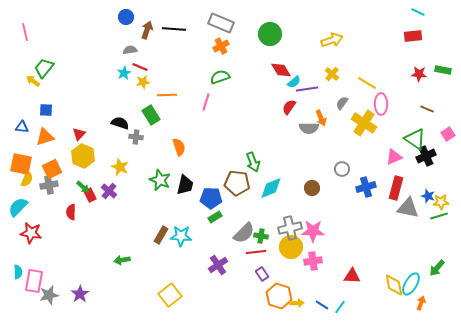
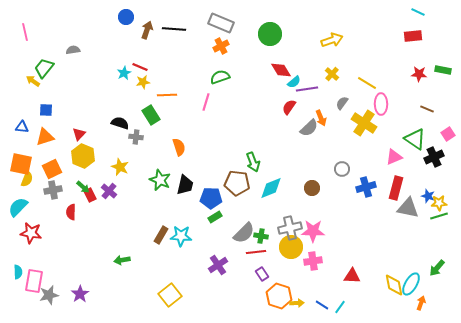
gray semicircle at (130, 50): moved 57 px left
gray semicircle at (309, 128): rotated 42 degrees counterclockwise
black cross at (426, 156): moved 8 px right, 1 px down
gray cross at (49, 185): moved 4 px right, 5 px down
yellow star at (441, 202): moved 2 px left, 1 px down
